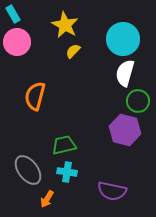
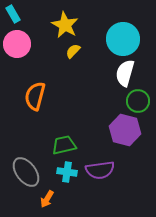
pink circle: moved 2 px down
gray ellipse: moved 2 px left, 2 px down
purple semicircle: moved 12 px left, 21 px up; rotated 20 degrees counterclockwise
